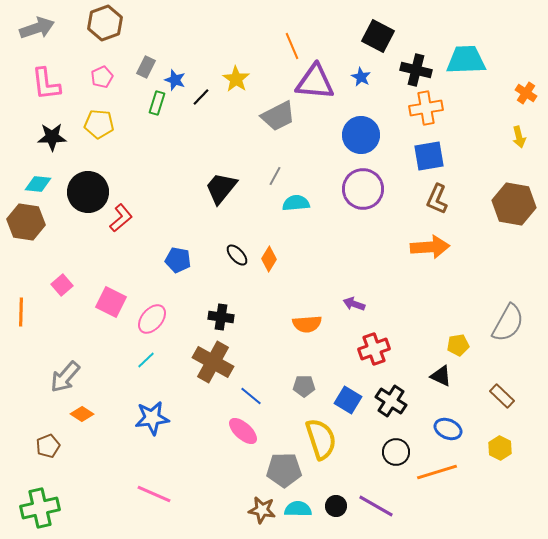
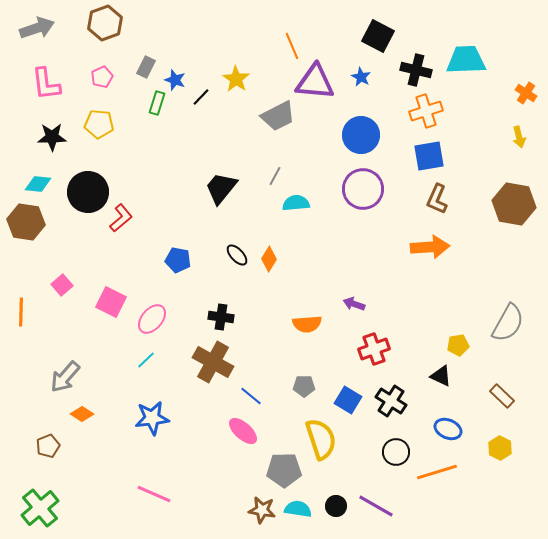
orange cross at (426, 108): moved 3 px down; rotated 8 degrees counterclockwise
green cross at (40, 508): rotated 27 degrees counterclockwise
cyan semicircle at (298, 509): rotated 8 degrees clockwise
